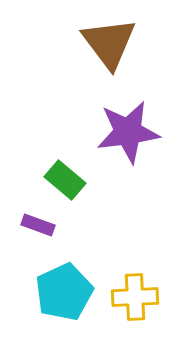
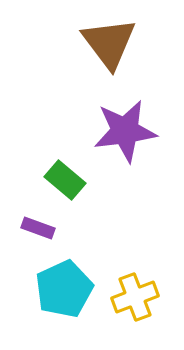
purple star: moved 3 px left, 1 px up
purple rectangle: moved 3 px down
cyan pentagon: moved 3 px up
yellow cross: rotated 18 degrees counterclockwise
